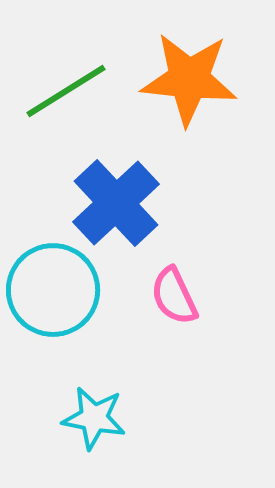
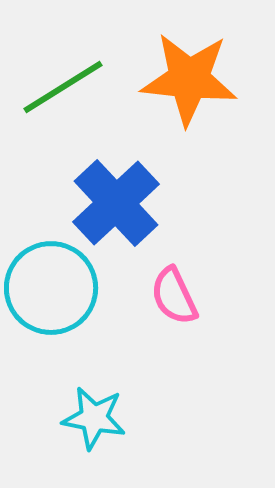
green line: moved 3 px left, 4 px up
cyan circle: moved 2 px left, 2 px up
